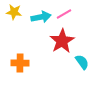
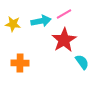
yellow star: moved 1 px left, 12 px down
cyan arrow: moved 4 px down
red star: moved 2 px right, 1 px up
